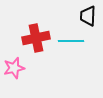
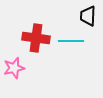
red cross: rotated 20 degrees clockwise
